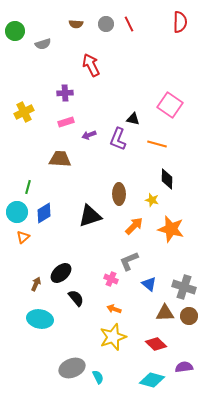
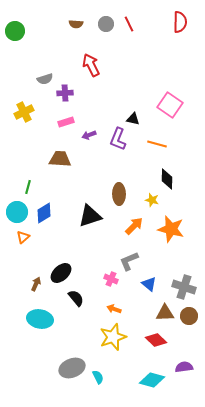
gray semicircle at (43, 44): moved 2 px right, 35 px down
red diamond at (156, 344): moved 4 px up
